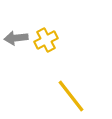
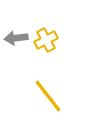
yellow line: moved 23 px left
